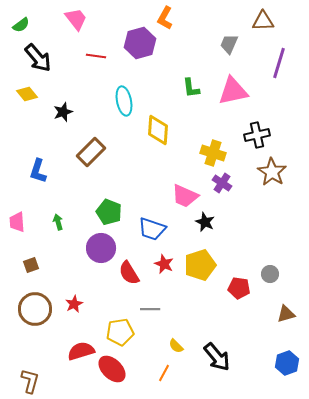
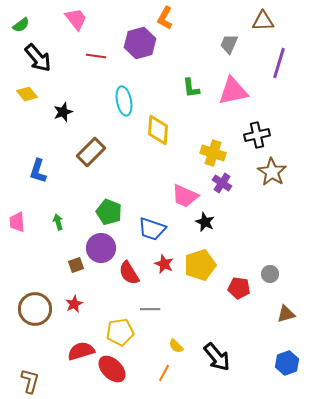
brown square at (31, 265): moved 45 px right
